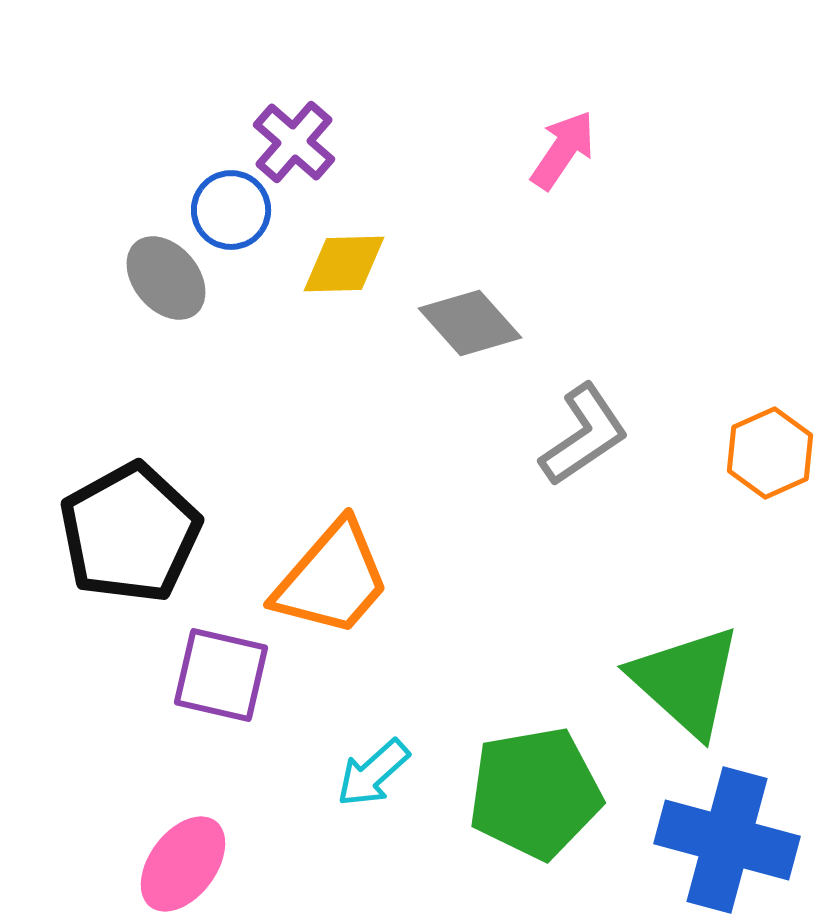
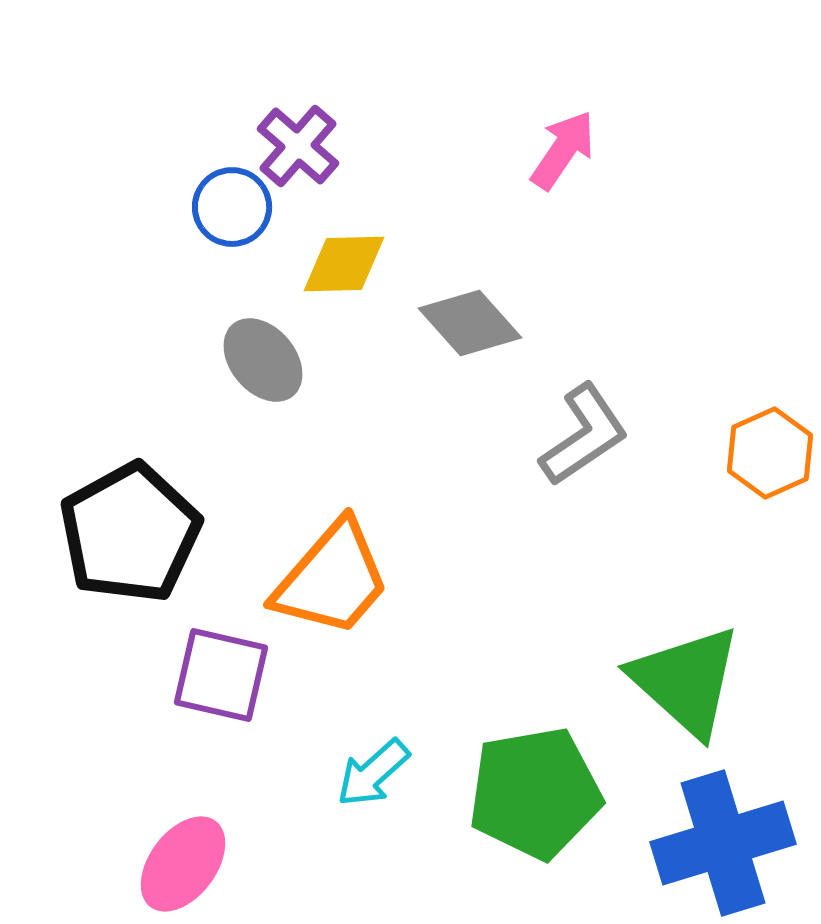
purple cross: moved 4 px right, 4 px down
blue circle: moved 1 px right, 3 px up
gray ellipse: moved 97 px right, 82 px down
blue cross: moved 4 px left, 3 px down; rotated 32 degrees counterclockwise
